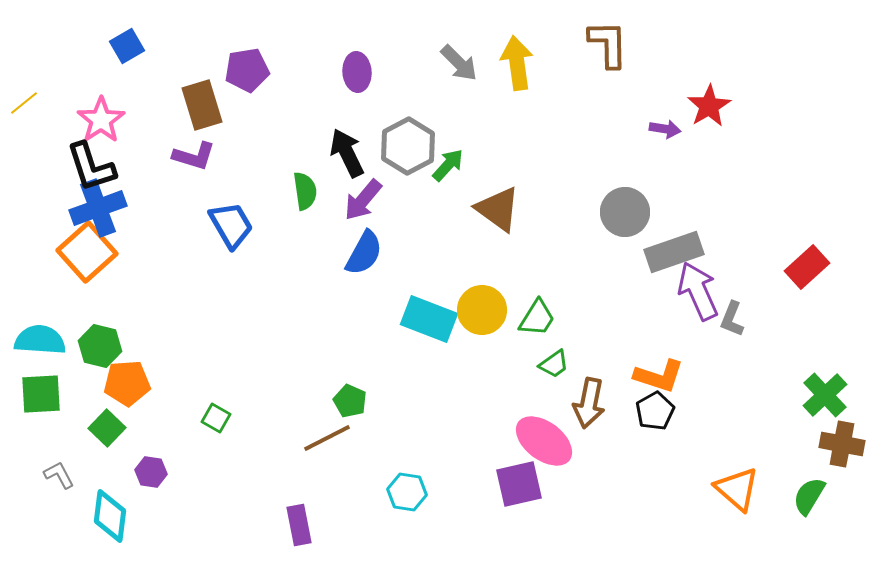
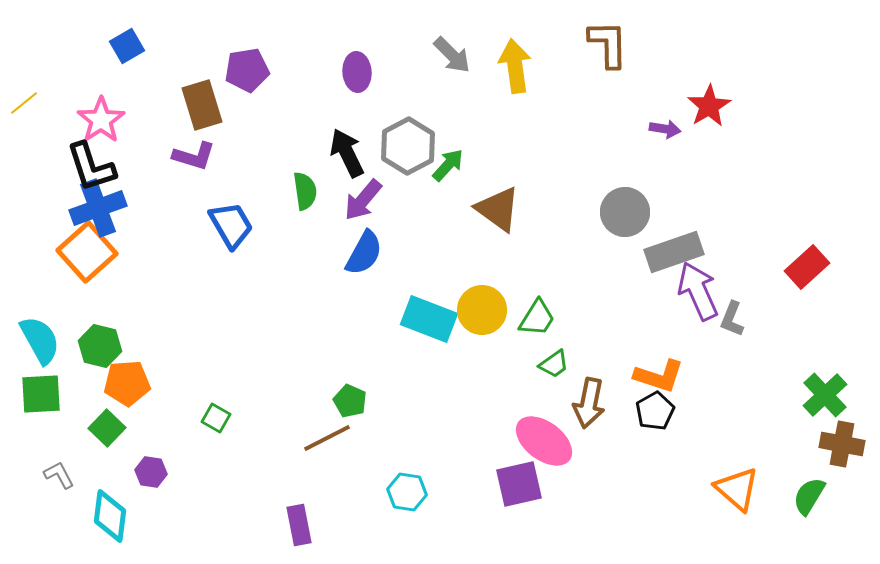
gray arrow at (459, 63): moved 7 px left, 8 px up
yellow arrow at (517, 63): moved 2 px left, 3 px down
cyan semicircle at (40, 340): rotated 57 degrees clockwise
